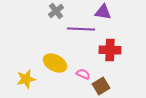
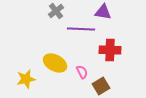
pink semicircle: moved 1 px left, 2 px up; rotated 40 degrees clockwise
